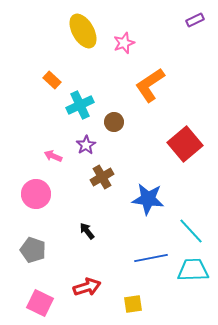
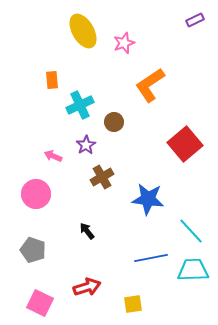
orange rectangle: rotated 42 degrees clockwise
